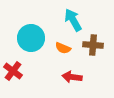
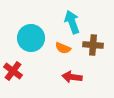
cyan arrow: moved 1 px left, 2 px down; rotated 10 degrees clockwise
